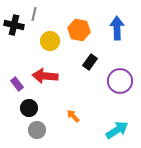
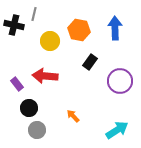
blue arrow: moved 2 px left
